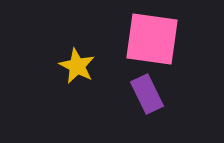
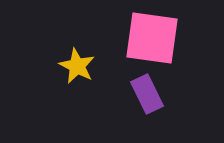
pink square: moved 1 px up
